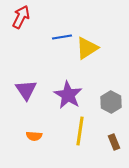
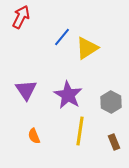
blue line: rotated 42 degrees counterclockwise
orange semicircle: rotated 63 degrees clockwise
